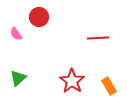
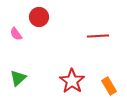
red line: moved 2 px up
